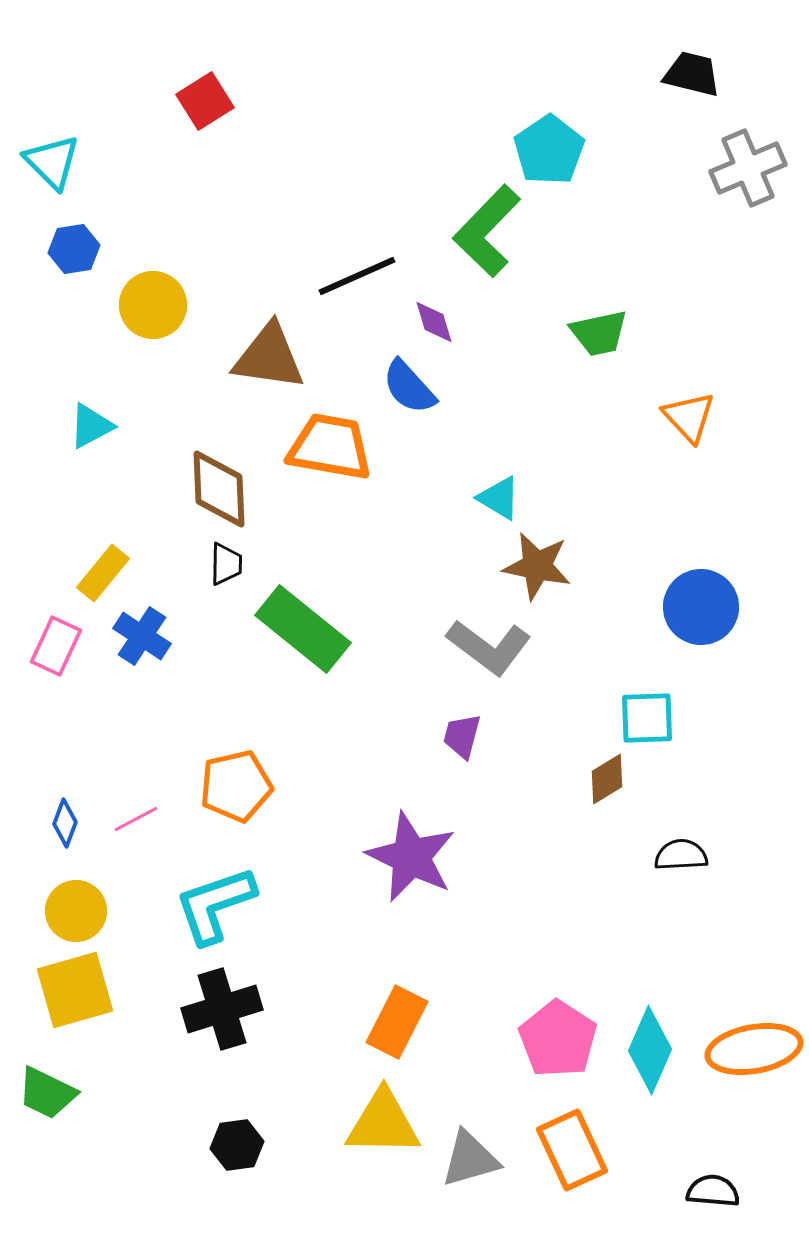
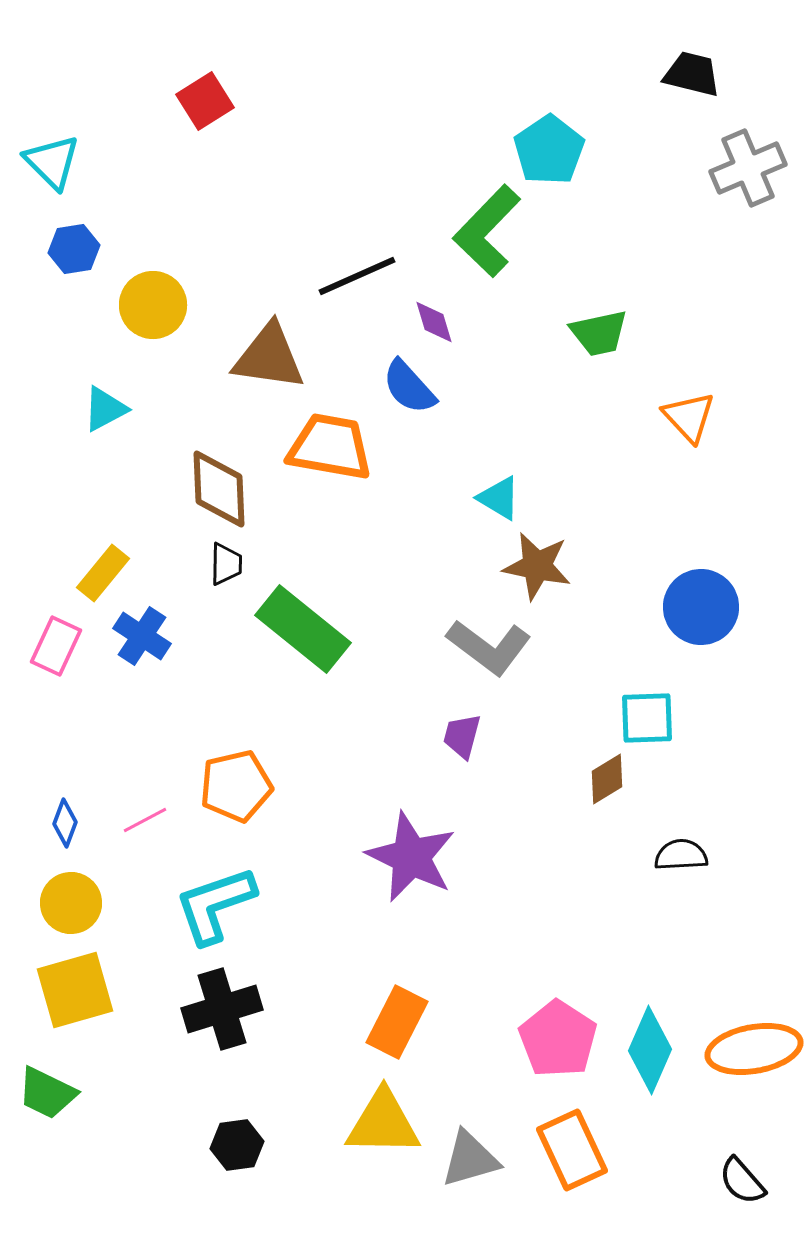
cyan triangle at (91, 426): moved 14 px right, 17 px up
pink line at (136, 819): moved 9 px right, 1 px down
yellow circle at (76, 911): moved 5 px left, 8 px up
black semicircle at (713, 1191): moved 29 px right, 10 px up; rotated 136 degrees counterclockwise
